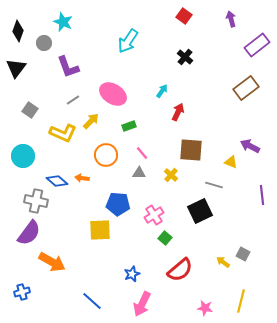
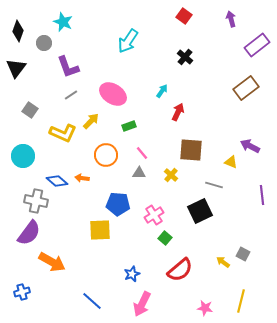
gray line at (73, 100): moved 2 px left, 5 px up
